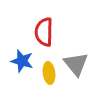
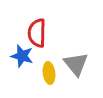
red semicircle: moved 7 px left, 1 px down
blue star: moved 5 px up
